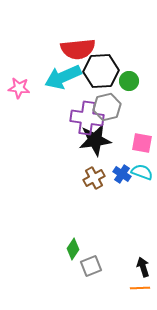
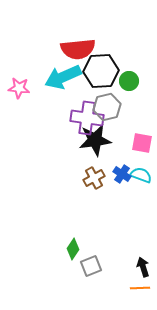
cyan semicircle: moved 1 px left, 3 px down
